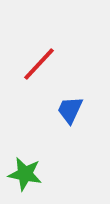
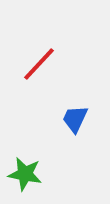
blue trapezoid: moved 5 px right, 9 px down
